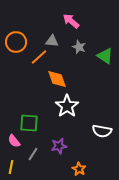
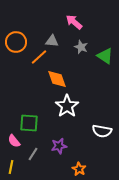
pink arrow: moved 3 px right, 1 px down
gray star: moved 2 px right
